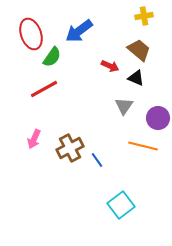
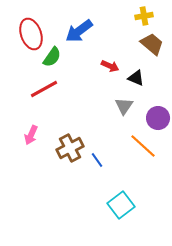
brown trapezoid: moved 13 px right, 6 px up
pink arrow: moved 3 px left, 4 px up
orange line: rotated 28 degrees clockwise
